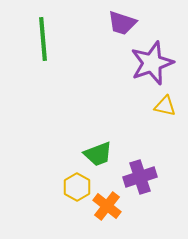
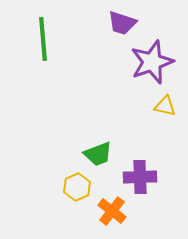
purple star: moved 1 px up
purple cross: rotated 16 degrees clockwise
yellow hexagon: rotated 8 degrees clockwise
orange cross: moved 5 px right, 5 px down
